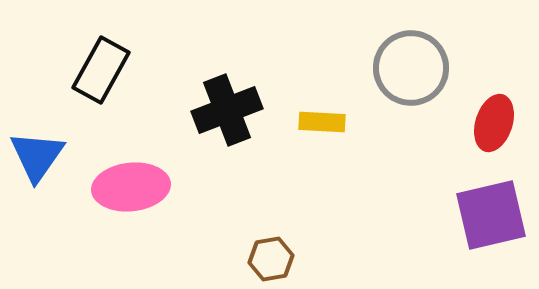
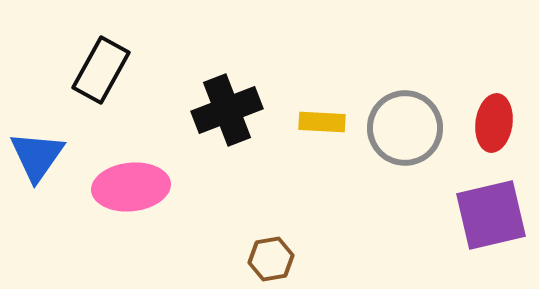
gray circle: moved 6 px left, 60 px down
red ellipse: rotated 10 degrees counterclockwise
